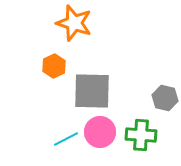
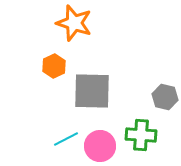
gray hexagon: moved 1 px up
pink circle: moved 14 px down
